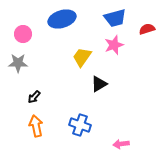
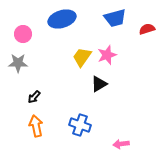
pink star: moved 7 px left, 10 px down
